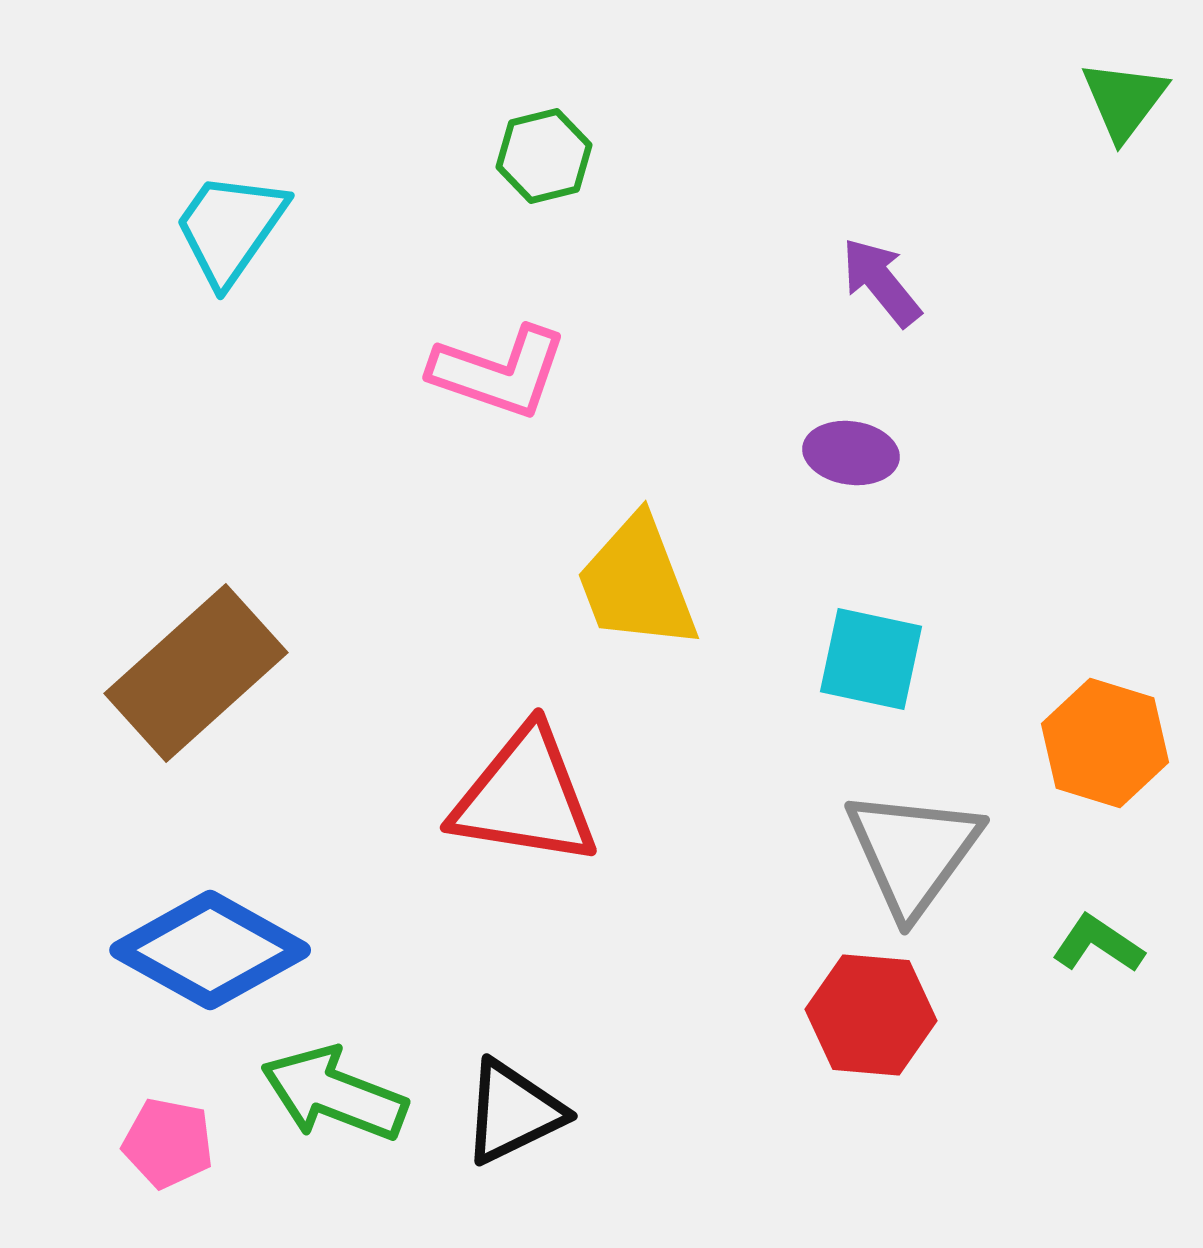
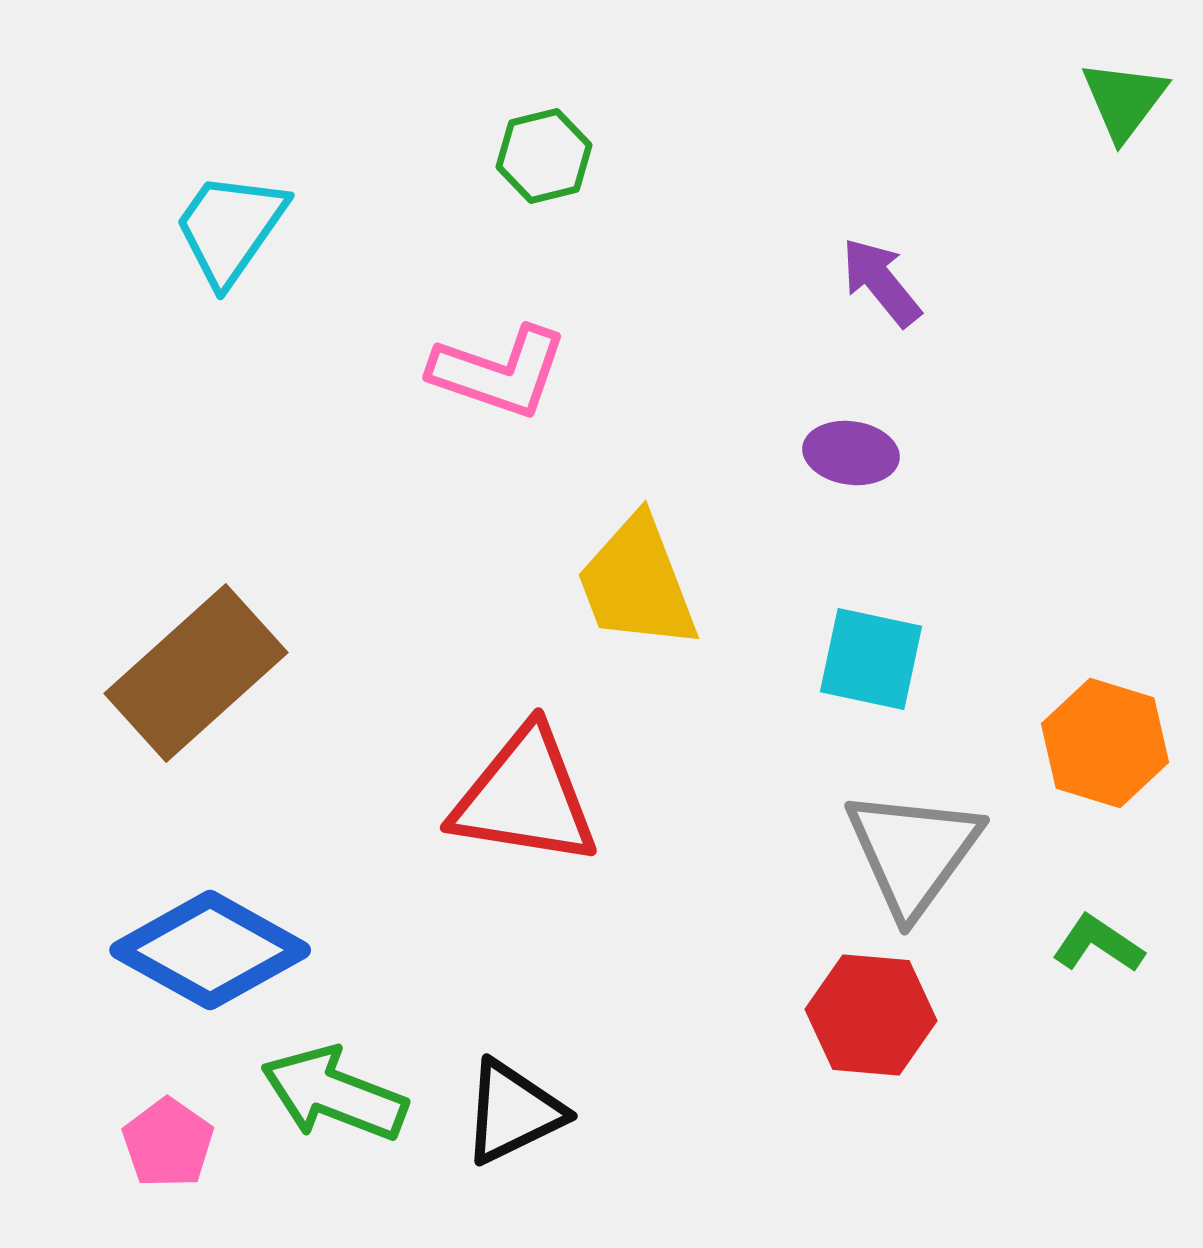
pink pentagon: rotated 24 degrees clockwise
